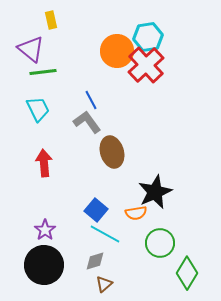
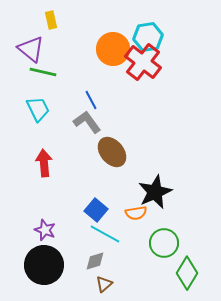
orange circle: moved 4 px left, 2 px up
red cross: moved 3 px left, 3 px up; rotated 9 degrees counterclockwise
green line: rotated 20 degrees clockwise
brown ellipse: rotated 24 degrees counterclockwise
purple star: rotated 15 degrees counterclockwise
green circle: moved 4 px right
